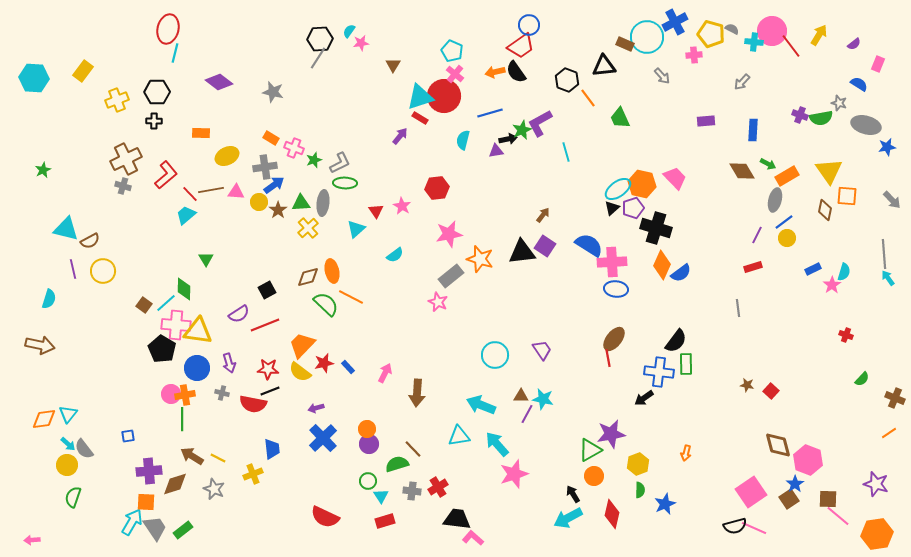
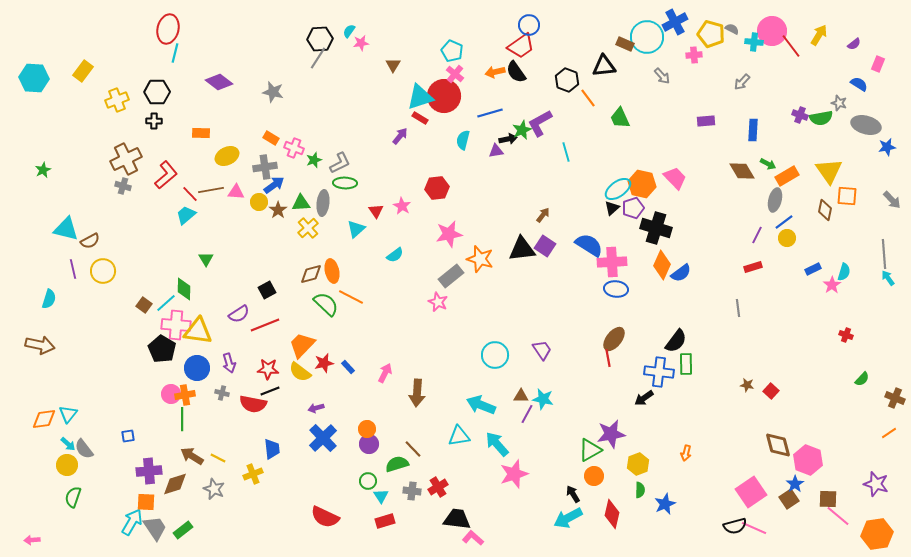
black triangle at (522, 252): moved 3 px up
brown diamond at (308, 277): moved 3 px right, 3 px up
